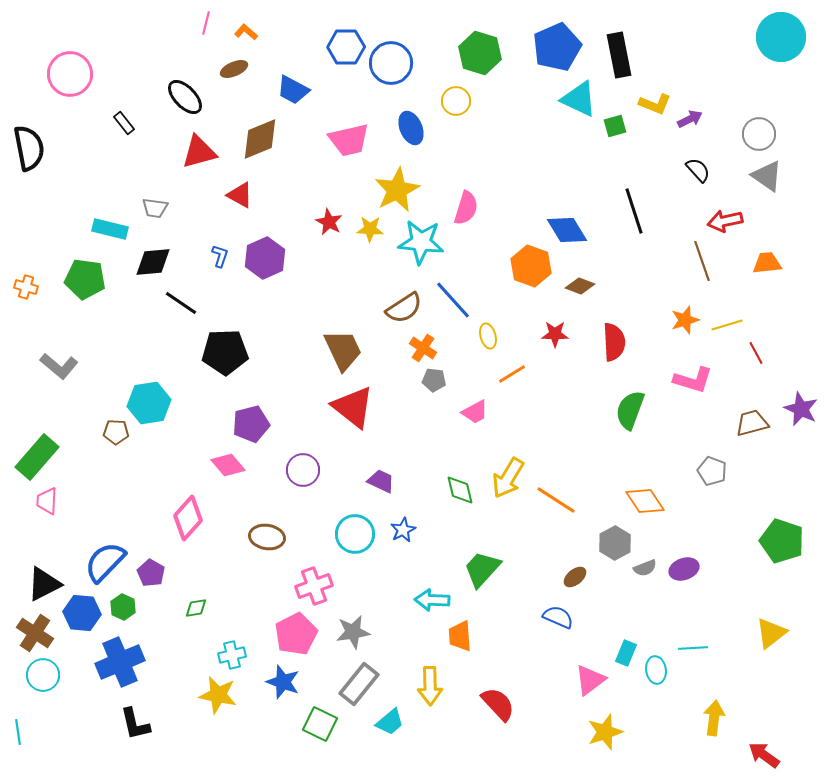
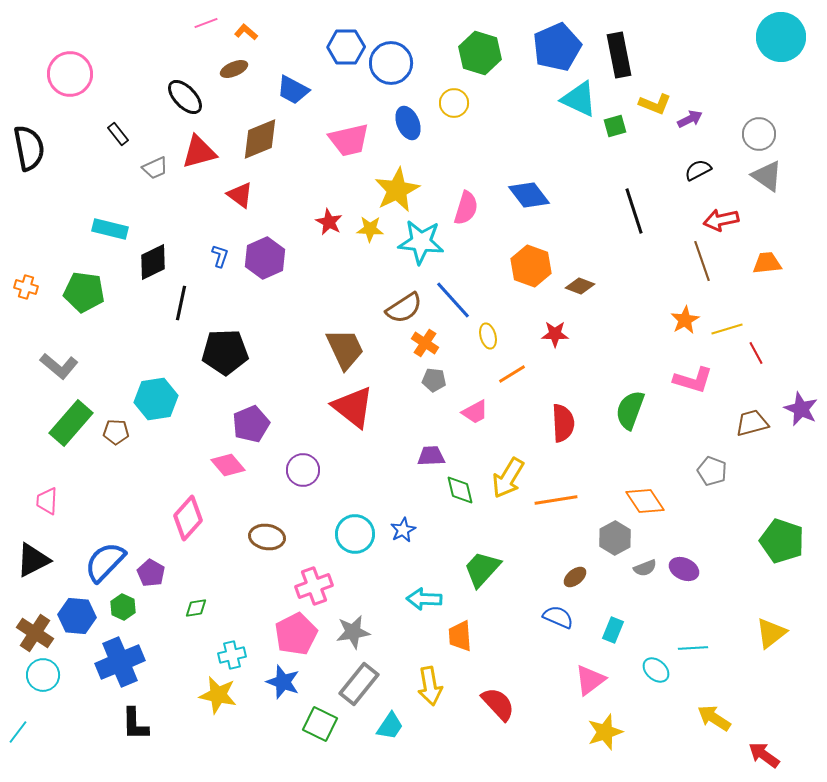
pink line at (206, 23): rotated 55 degrees clockwise
yellow circle at (456, 101): moved 2 px left, 2 px down
black rectangle at (124, 123): moved 6 px left, 11 px down
blue ellipse at (411, 128): moved 3 px left, 5 px up
black semicircle at (698, 170): rotated 76 degrees counterclockwise
red triangle at (240, 195): rotated 8 degrees clockwise
gray trapezoid at (155, 208): moved 40 px up; rotated 32 degrees counterclockwise
red arrow at (725, 221): moved 4 px left, 1 px up
blue diamond at (567, 230): moved 38 px left, 35 px up; rotated 6 degrees counterclockwise
black diamond at (153, 262): rotated 21 degrees counterclockwise
green pentagon at (85, 279): moved 1 px left, 13 px down
black line at (181, 303): rotated 68 degrees clockwise
orange star at (685, 320): rotated 12 degrees counterclockwise
yellow line at (727, 325): moved 4 px down
red semicircle at (614, 342): moved 51 px left, 81 px down
orange cross at (423, 348): moved 2 px right, 5 px up
brown trapezoid at (343, 350): moved 2 px right, 1 px up
cyan hexagon at (149, 403): moved 7 px right, 4 px up
purple pentagon at (251, 424): rotated 9 degrees counterclockwise
green rectangle at (37, 457): moved 34 px right, 34 px up
purple trapezoid at (381, 481): moved 50 px right, 25 px up; rotated 28 degrees counterclockwise
orange line at (556, 500): rotated 42 degrees counterclockwise
gray hexagon at (615, 543): moved 5 px up
purple ellipse at (684, 569): rotated 44 degrees clockwise
black triangle at (44, 584): moved 11 px left, 24 px up
cyan arrow at (432, 600): moved 8 px left, 1 px up
blue hexagon at (82, 613): moved 5 px left, 3 px down
cyan rectangle at (626, 653): moved 13 px left, 23 px up
cyan ellipse at (656, 670): rotated 40 degrees counterclockwise
yellow arrow at (430, 686): rotated 9 degrees counterclockwise
yellow arrow at (714, 718): rotated 64 degrees counterclockwise
cyan trapezoid at (390, 722): moved 4 px down; rotated 16 degrees counterclockwise
black L-shape at (135, 724): rotated 12 degrees clockwise
cyan line at (18, 732): rotated 45 degrees clockwise
